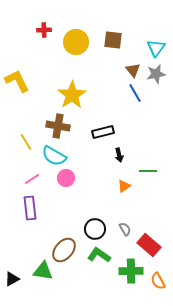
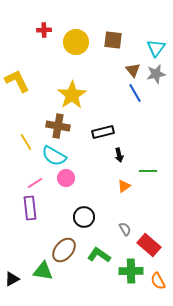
pink line: moved 3 px right, 4 px down
black circle: moved 11 px left, 12 px up
